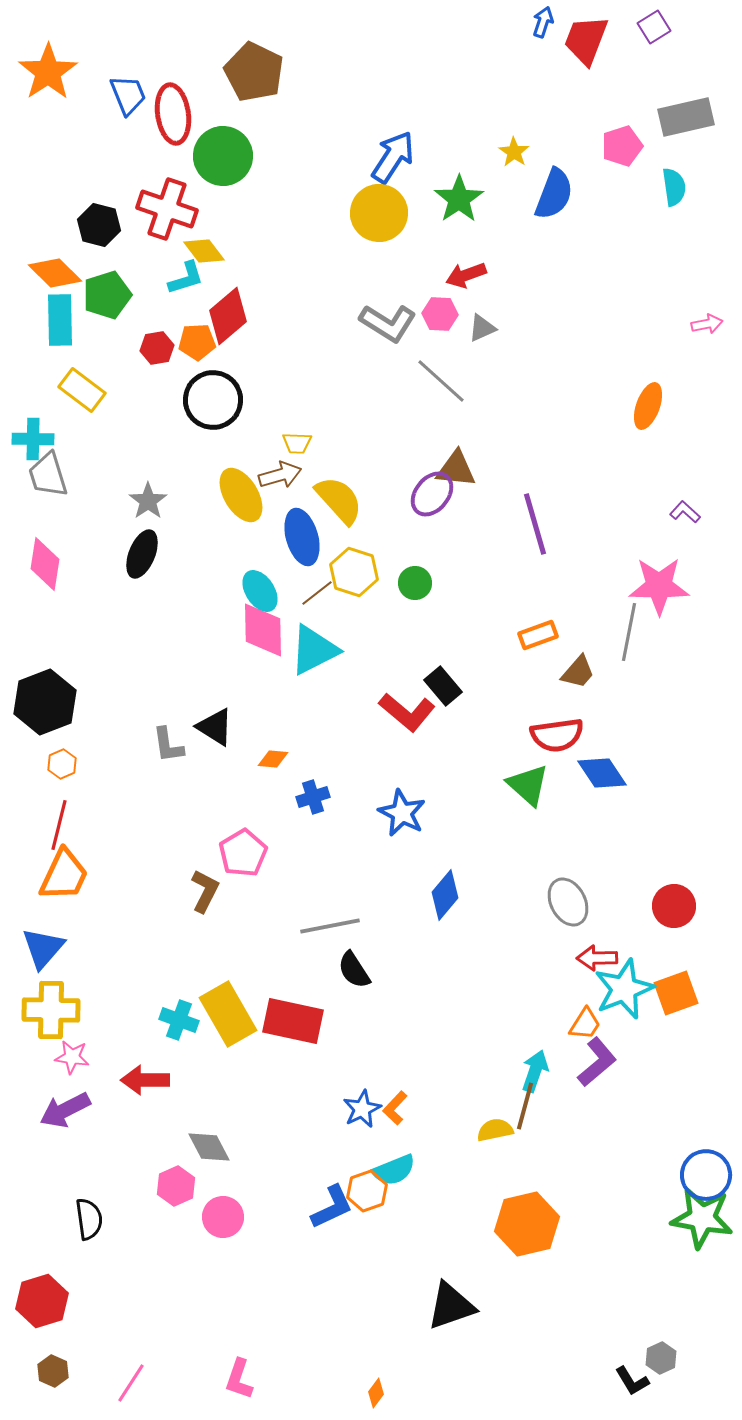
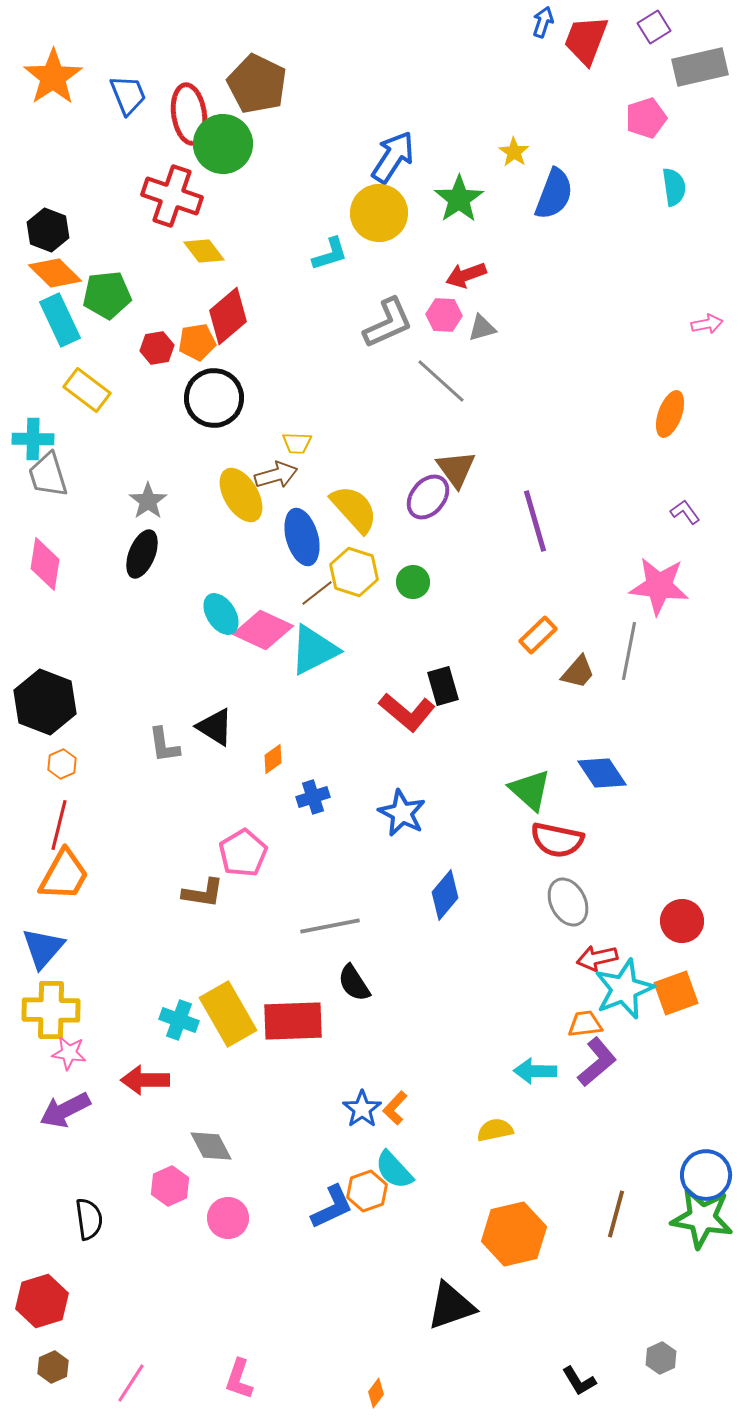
orange star at (48, 72): moved 5 px right, 5 px down
brown pentagon at (254, 72): moved 3 px right, 12 px down
red ellipse at (173, 114): moved 16 px right
gray rectangle at (686, 117): moved 14 px right, 50 px up
pink pentagon at (622, 146): moved 24 px right, 28 px up
green circle at (223, 156): moved 12 px up
red cross at (167, 209): moved 5 px right, 13 px up
black hexagon at (99, 225): moved 51 px left, 5 px down; rotated 6 degrees clockwise
cyan L-shape at (186, 278): moved 144 px right, 24 px up
green pentagon at (107, 295): rotated 12 degrees clockwise
pink hexagon at (440, 314): moved 4 px right, 1 px down
cyan rectangle at (60, 320): rotated 24 degrees counterclockwise
gray L-shape at (388, 323): rotated 56 degrees counterclockwise
gray triangle at (482, 328): rotated 8 degrees clockwise
orange pentagon at (197, 342): rotated 6 degrees counterclockwise
yellow rectangle at (82, 390): moved 5 px right
black circle at (213, 400): moved 1 px right, 2 px up
orange ellipse at (648, 406): moved 22 px right, 8 px down
brown triangle at (456, 469): rotated 48 degrees clockwise
brown arrow at (280, 475): moved 4 px left
purple ellipse at (432, 494): moved 4 px left, 3 px down
yellow semicircle at (339, 500): moved 15 px right, 9 px down
purple L-shape at (685, 512): rotated 12 degrees clockwise
purple line at (535, 524): moved 3 px up
green circle at (415, 583): moved 2 px left, 1 px up
pink star at (659, 586): rotated 6 degrees clockwise
cyan ellipse at (260, 591): moved 39 px left, 23 px down
pink diamond at (263, 630): rotated 64 degrees counterclockwise
gray line at (629, 632): moved 19 px down
orange rectangle at (538, 635): rotated 24 degrees counterclockwise
black rectangle at (443, 686): rotated 24 degrees clockwise
black hexagon at (45, 702): rotated 18 degrees counterclockwise
red semicircle at (557, 735): moved 105 px down; rotated 20 degrees clockwise
gray L-shape at (168, 745): moved 4 px left
orange diamond at (273, 759): rotated 40 degrees counterclockwise
green triangle at (528, 785): moved 2 px right, 5 px down
orange trapezoid at (64, 875): rotated 4 degrees clockwise
brown L-shape at (205, 891): moved 2 px left, 2 px down; rotated 72 degrees clockwise
red circle at (674, 906): moved 8 px right, 15 px down
red arrow at (597, 958): rotated 12 degrees counterclockwise
black semicircle at (354, 970): moved 13 px down
red rectangle at (293, 1021): rotated 14 degrees counterclockwise
orange trapezoid at (585, 1024): rotated 129 degrees counterclockwise
pink star at (72, 1057): moved 3 px left, 4 px up
cyan arrow at (535, 1071): rotated 108 degrees counterclockwise
brown line at (525, 1106): moved 91 px right, 108 px down
blue star at (362, 1109): rotated 9 degrees counterclockwise
gray diamond at (209, 1147): moved 2 px right, 1 px up
cyan semicircle at (394, 1170): rotated 69 degrees clockwise
pink hexagon at (176, 1186): moved 6 px left
pink circle at (223, 1217): moved 5 px right, 1 px down
orange hexagon at (527, 1224): moved 13 px left, 10 px down
brown hexagon at (53, 1371): moved 4 px up; rotated 12 degrees clockwise
black L-shape at (632, 1381): moved 53 px left
